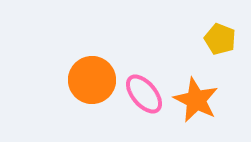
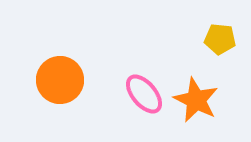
yellow pentagon: rotated 16 degrees counterclockwise
orange circle: moved 32 px left
